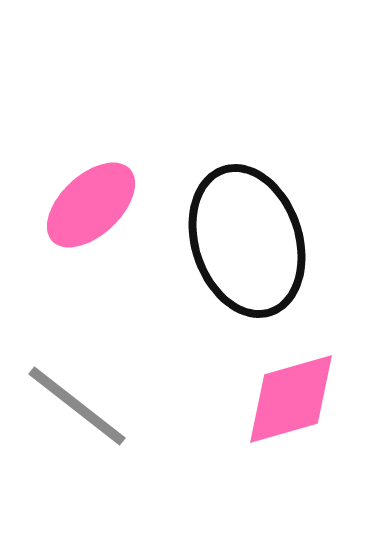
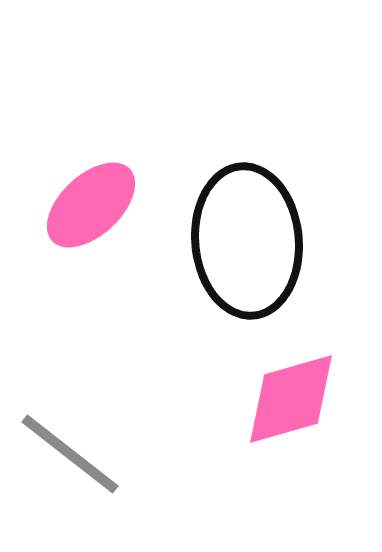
black ellipse: rotated 13 degrees clockwise
gray line: moved 7 px left, 48 px down
